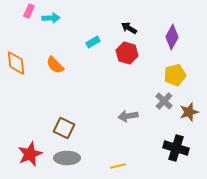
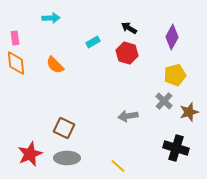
pink rectangle: moved 14 px left, 27 px down; rotated 32 degrees counterclockwise
yellow line: rotated 56 degrees clockwise
